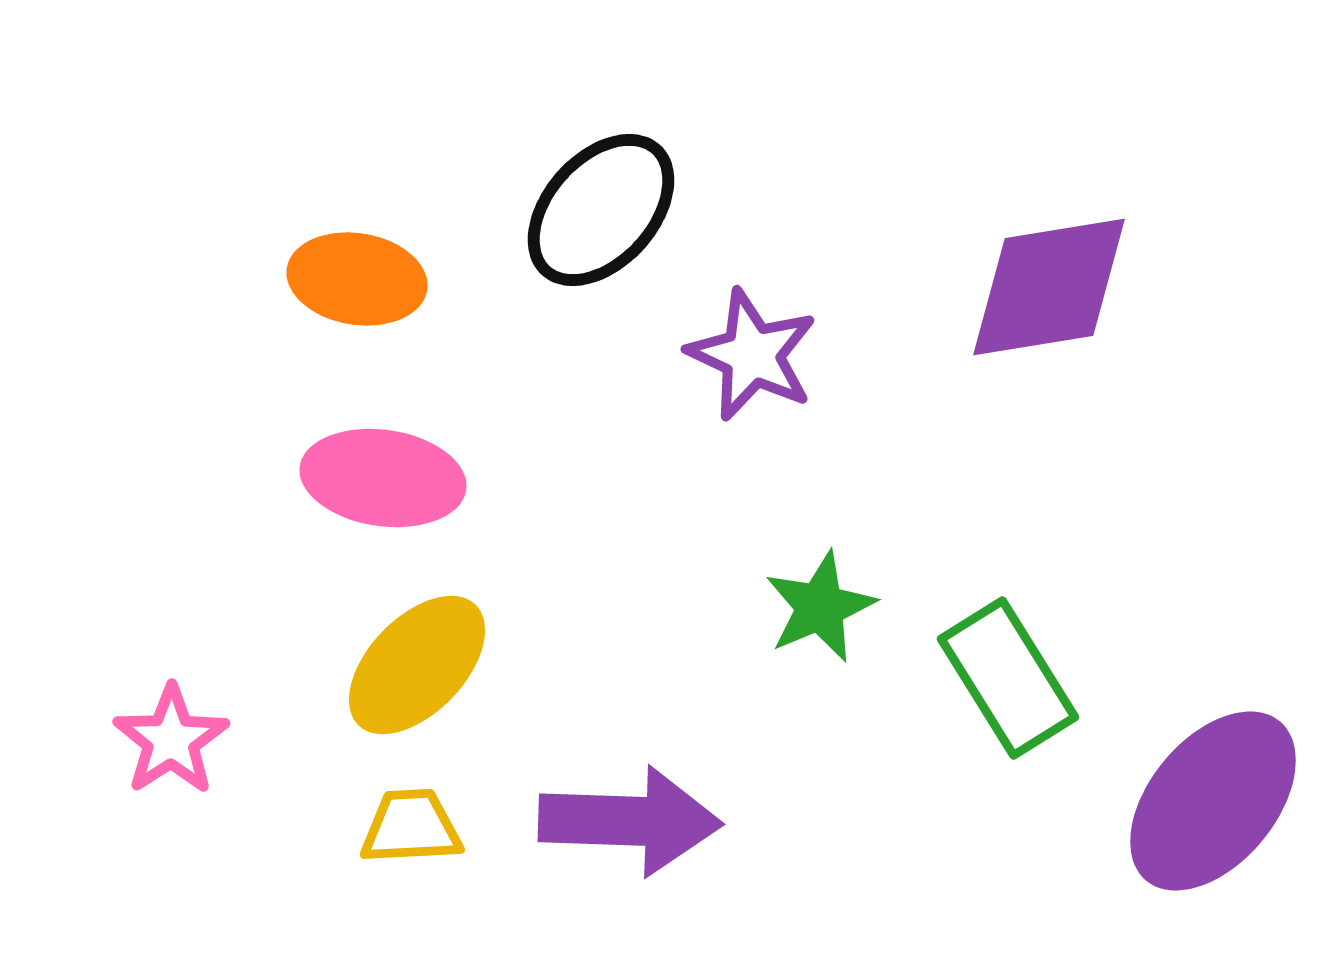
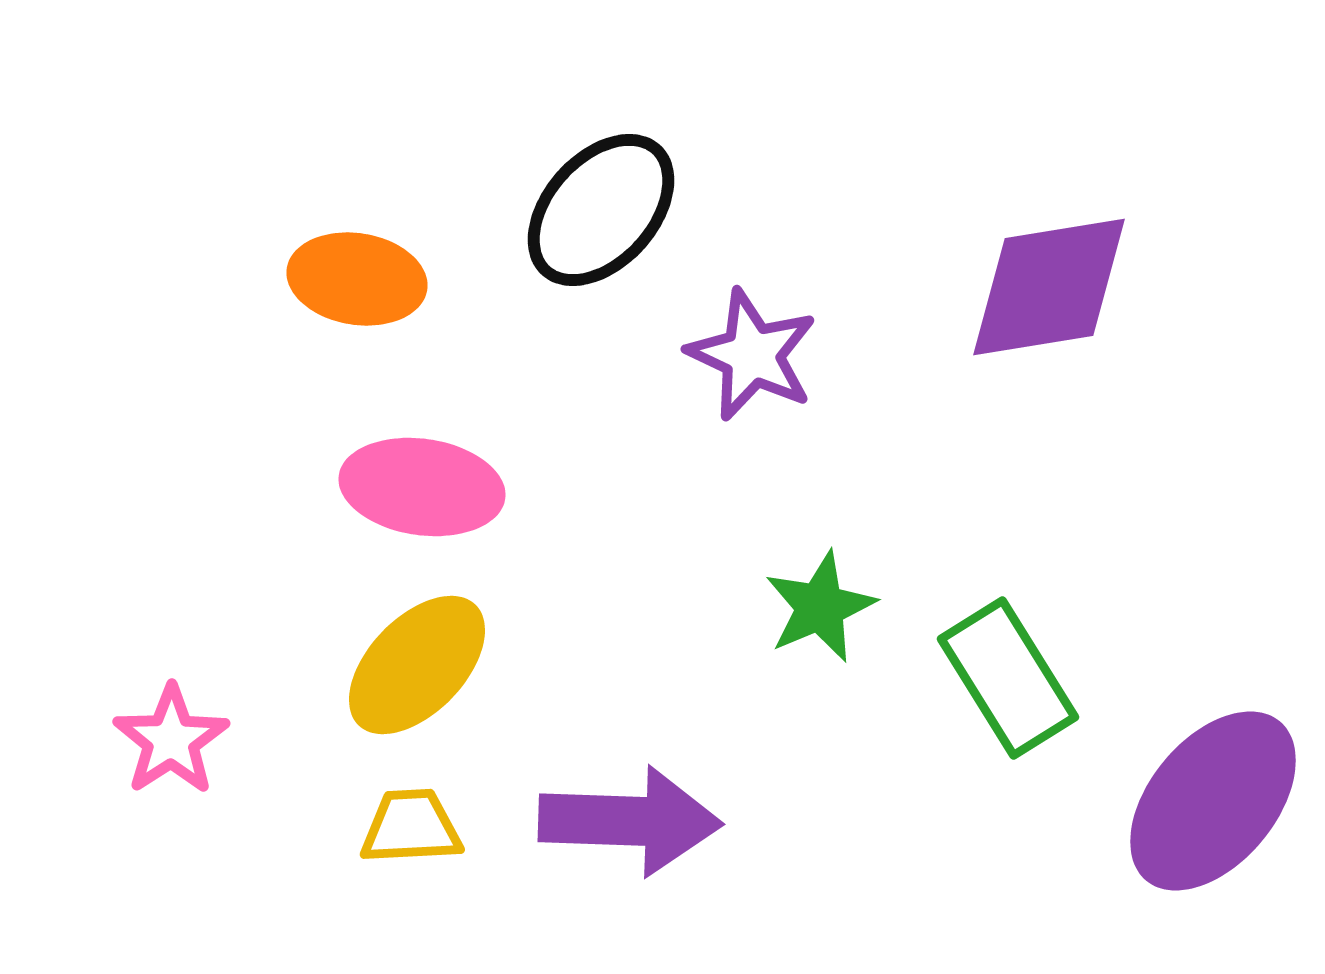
pink ellipse: moved 39 px right, 9 px down
